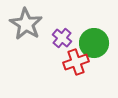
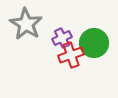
purple cross: rotated 24 degrees clockwise
red cross: moved 5 px left, 7 px up
